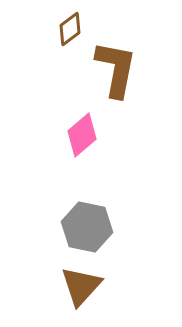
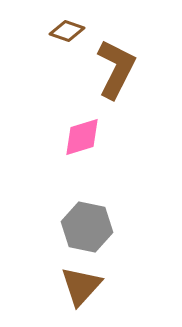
brown diamond: moved 3 px left, 2 px down; rotated 56 degrees clockwise
brown L-shape: rotated 16 degrees clockwise
pink diamond: moved 2 px down; rotated 24 degrees clockwise
